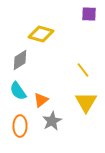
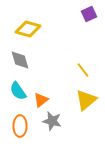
purple square: rotated 28 degrees counterclockwise
yellow diamond: moved 13 px left, 5 px up
gray diamond: rotated 75 degrees counterclockwise
yellow triangle: moved 2 px up; rotated 20 degrees clockwise
gray star: rotated 30 degrees counterclockwise
